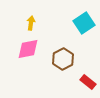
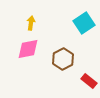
red rectangle: moved 1 px right, 1 px up
